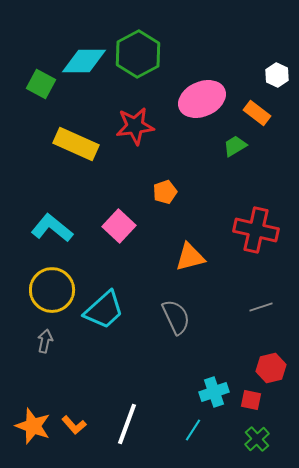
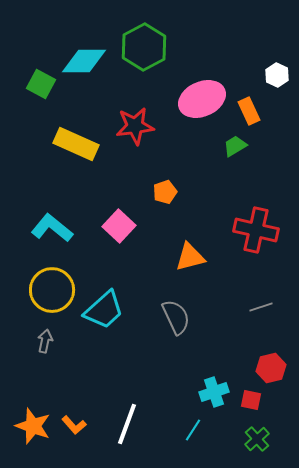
green hexagon: moved 6 px right, 7 px up
orange rectangle: moved 8 px left, 2 px up; rotated 28 degrees clockwise
